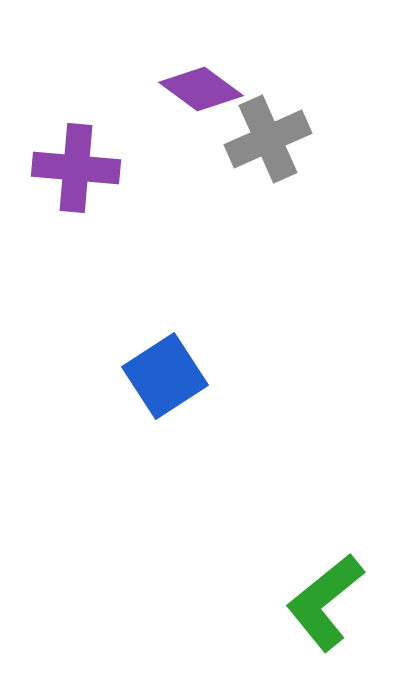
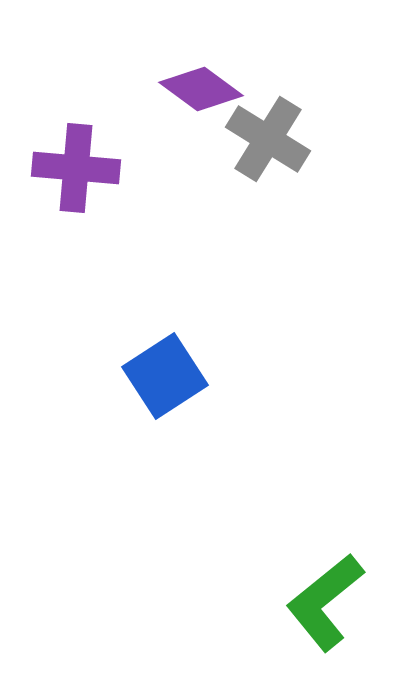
gray cross: rotated 34 degrees counterclockwise
